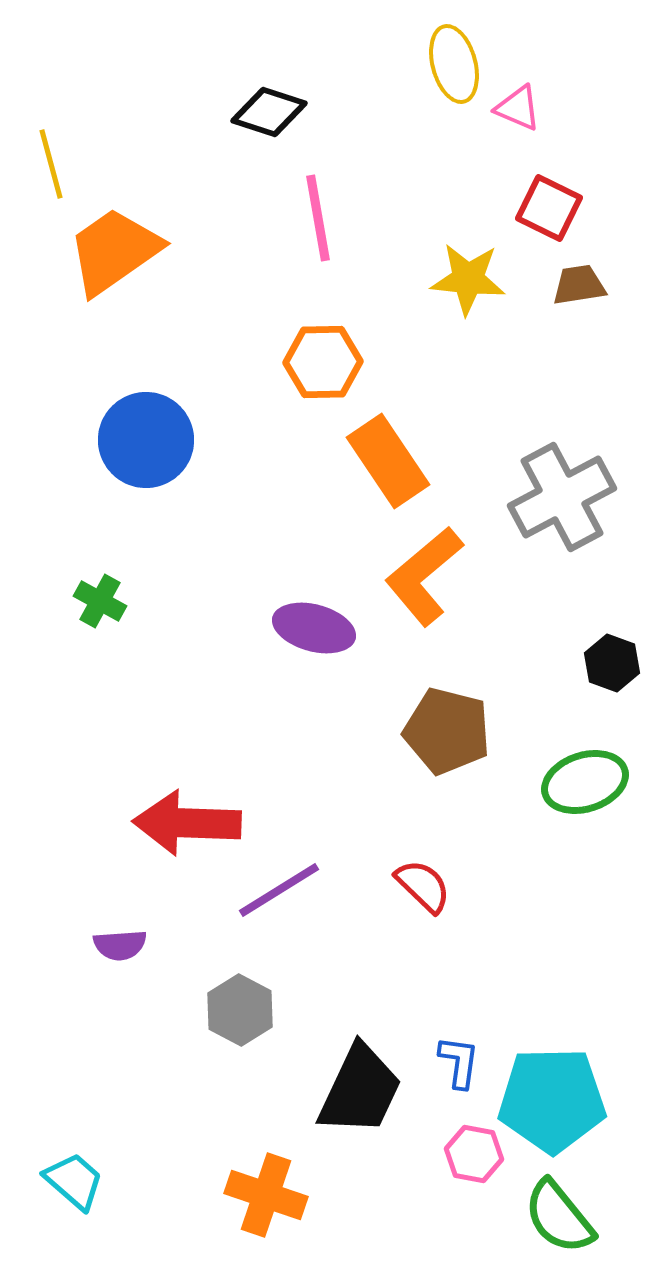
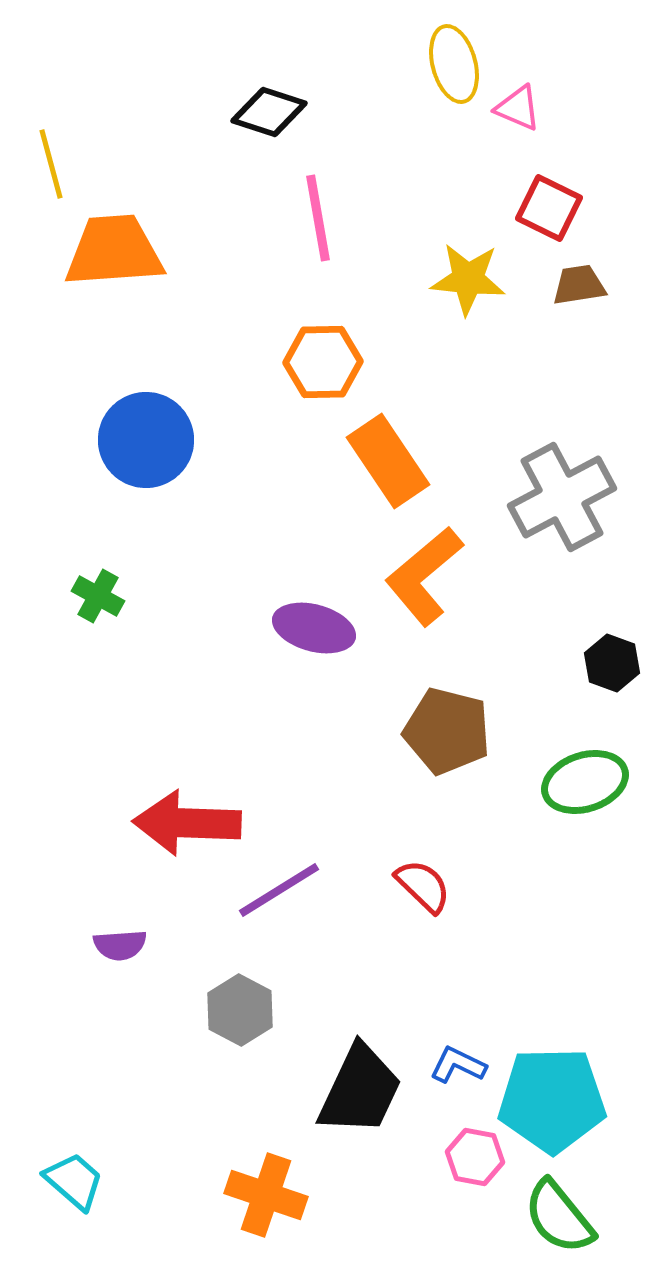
orange trapezoid: rotated 31 degrees clockwise
green cross: moved 2 px left, 5 px up
blue L-shape: moved 1 px left, 3 px down; rotated 72 degrees counterclockwise
pink hexagon: moved 1 px right, 3 px down
